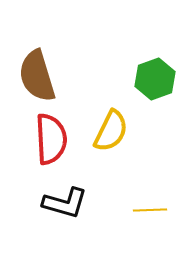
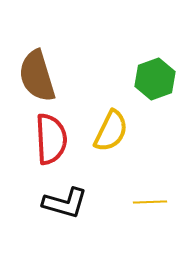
yellow line: moved 8 px up
